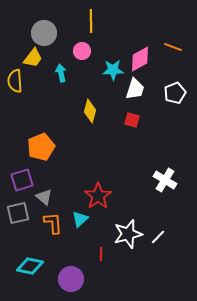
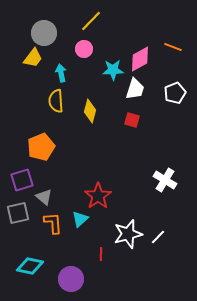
yellow line: rotated 45 degrees clockwise
pink circle: moved 2 px right, 2 px up
yellow semicircle: moved 41 px right, 20 px down
